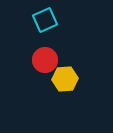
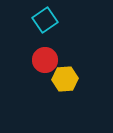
cyan square: rotated 10 degrees counterclockwise
